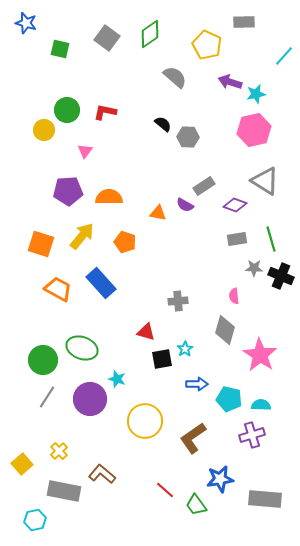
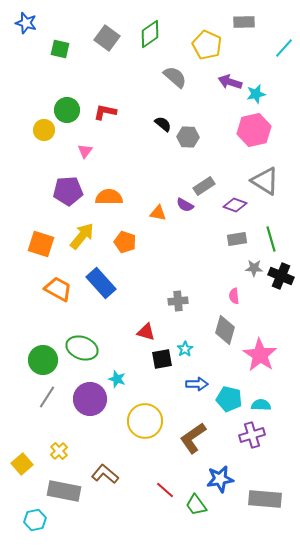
cyan line at (284, 56): moved 8 px up
brown L-shape at (102, 474): moved 3 px right
